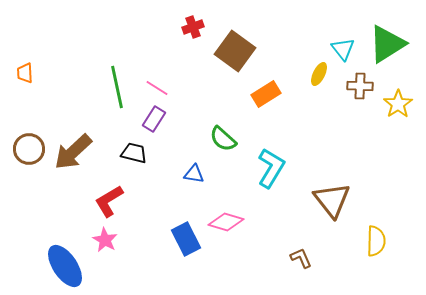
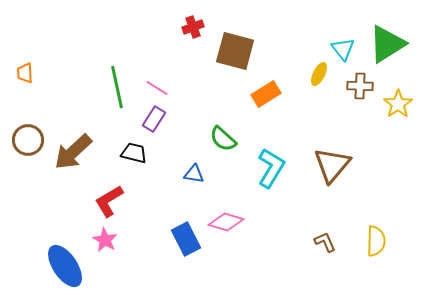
brown square: rotated 21 degrees counterclockwise
brown circle: moved 1 px left, 9 px up
brown triangle: moved 35 px up; rotated 18 degrees clockwise
brown L-shape: moved 24 px right, 16 px up
